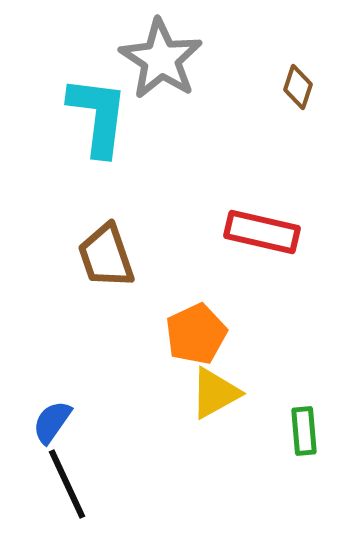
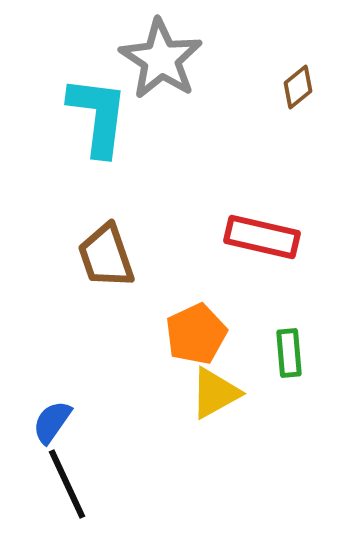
brown diamond: rotated 33 degrees clockwise
red rectangle: moved 5 px down
green rectangle: moved 15 px left, 78 px up
